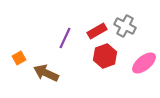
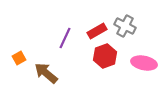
pink ellipse: rotated 50 degrees clockwise
brown arrow: rotated 15 degrees clockwise
